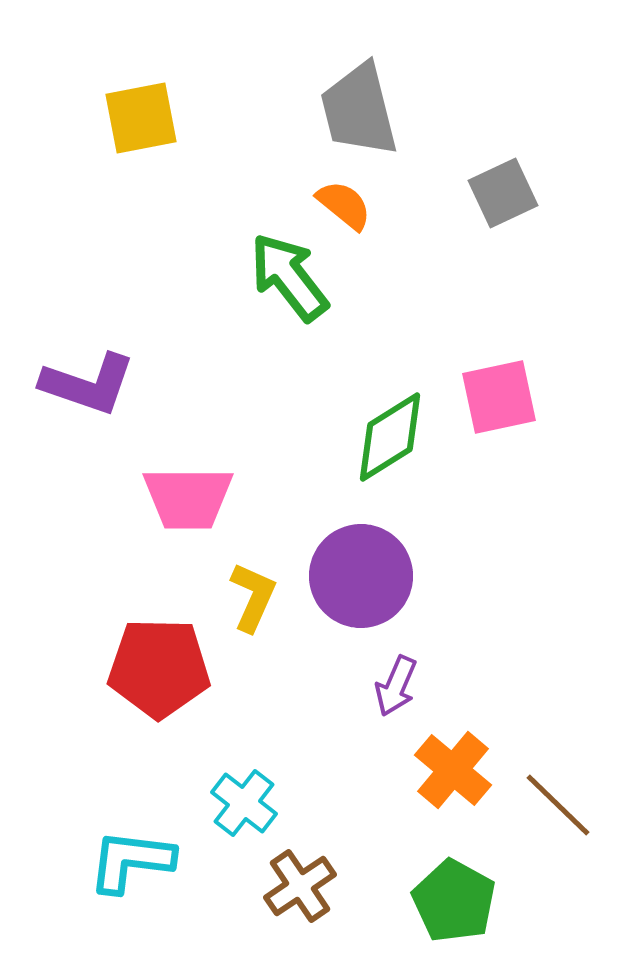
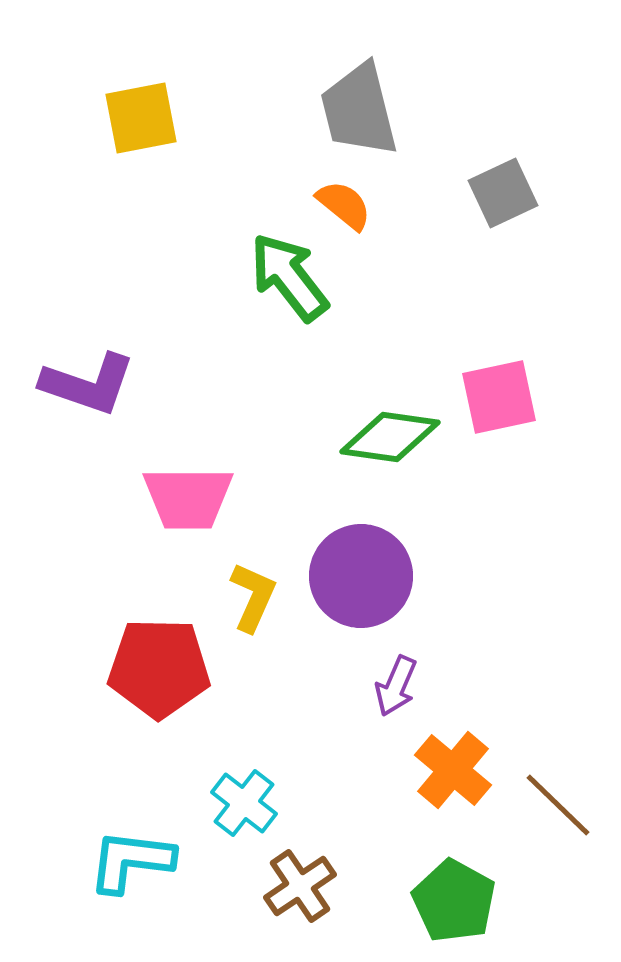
green diamond: rotated 40 degrees clockwise
